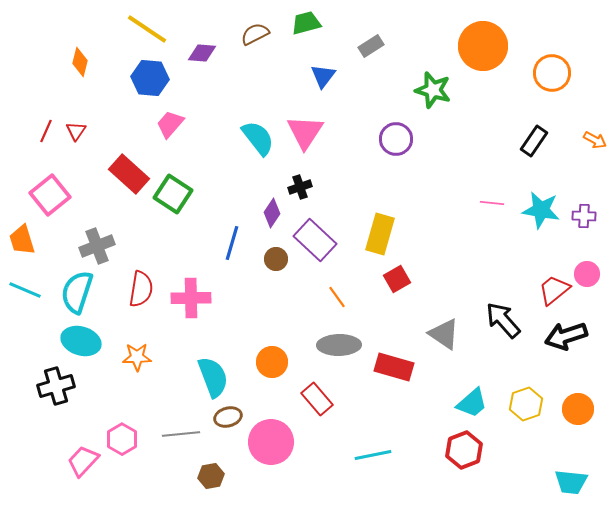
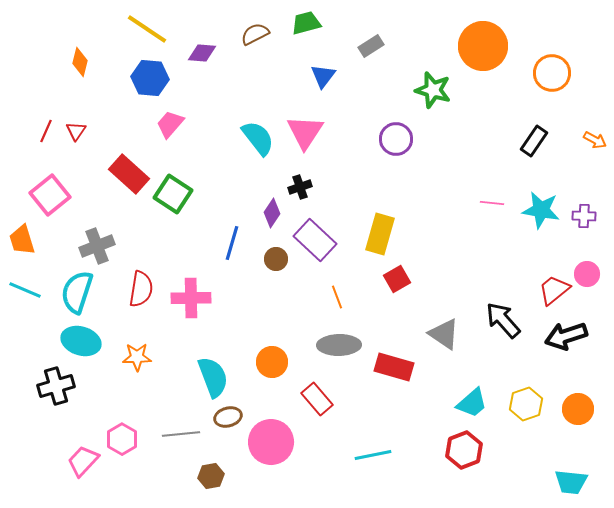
orange line at (337, 297): rotated 15 degrees clockwise
